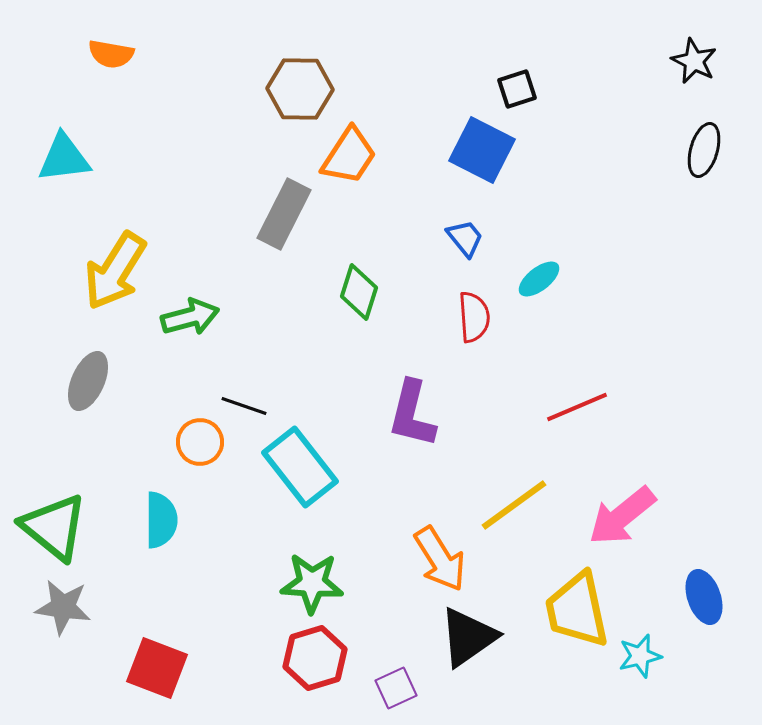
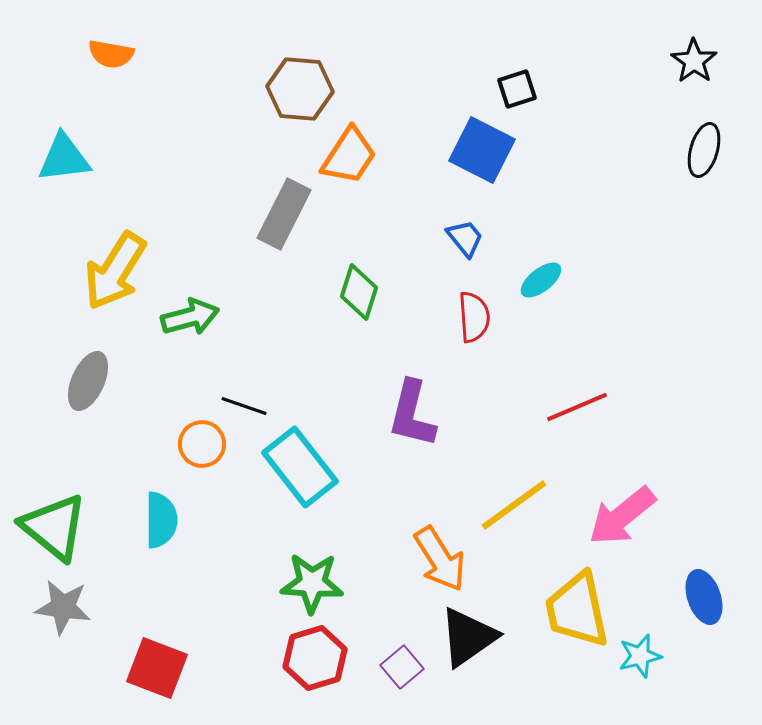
black star: rotated 9 degrees clockwise
brown hexagon: rotated 4 degrees clockwise
cyan ellipse: moved 2 px right, 1 px down
orange circle: moved 2 px right, 2 px down
purple square: moved 6 px right, 21 px up; rotated 15 degrees counterclockwise
